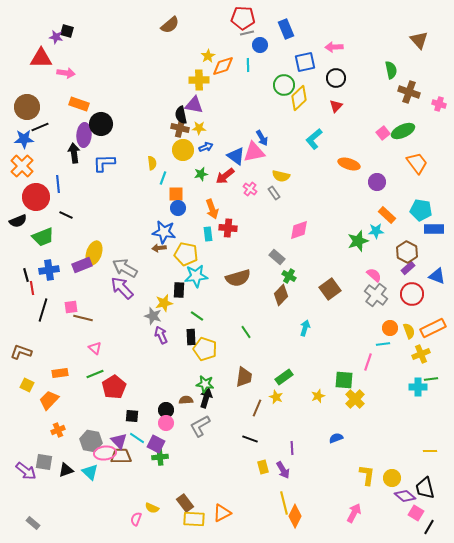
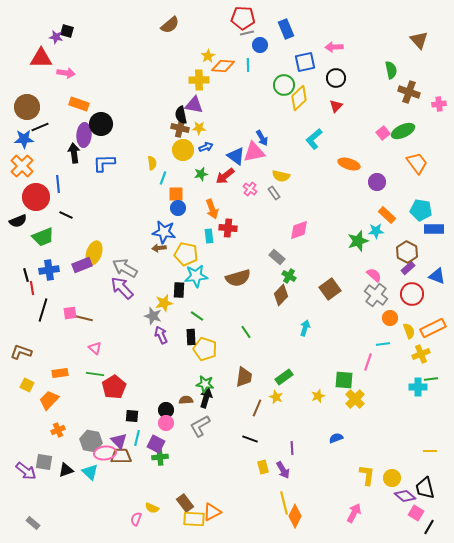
orange diamond at (223, 66): rotated 20 degrees clockwise
pink cross at (439, 104): rotated 24 degrees counterclockwise
cyan rectangle at (208, 234): moved 1 px right, 2 px down
pink square at (71, 307): moved 1 px left, 6 px down
orange circle at (390, 328): moved 10 px up
green line at (95, 374): rotated 30 degrees clockwise
cyan line at (137, 438): rotated 70 degrees clockwise
orange triangle at (222, 513): moved 10 px left, 1 px up
